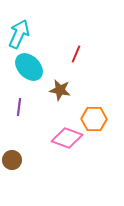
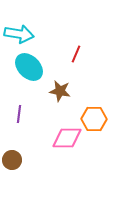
cyan arrow: rotated 76 degrees clockwise
brown star: moved 1 px down
purple line: moved 7 px down
pink diamond: rotated 20 degrees counterclockwise
